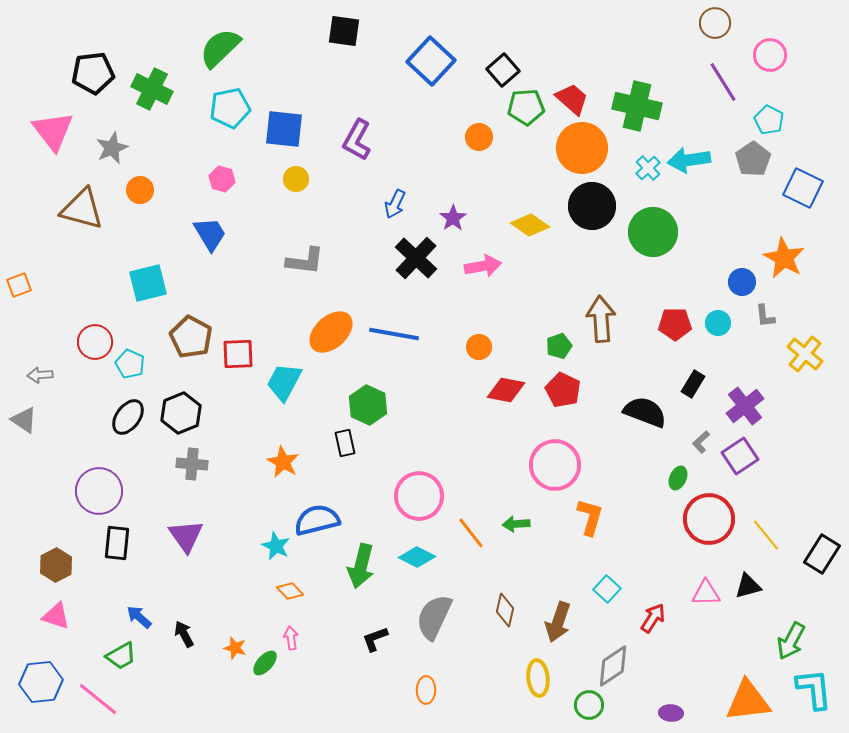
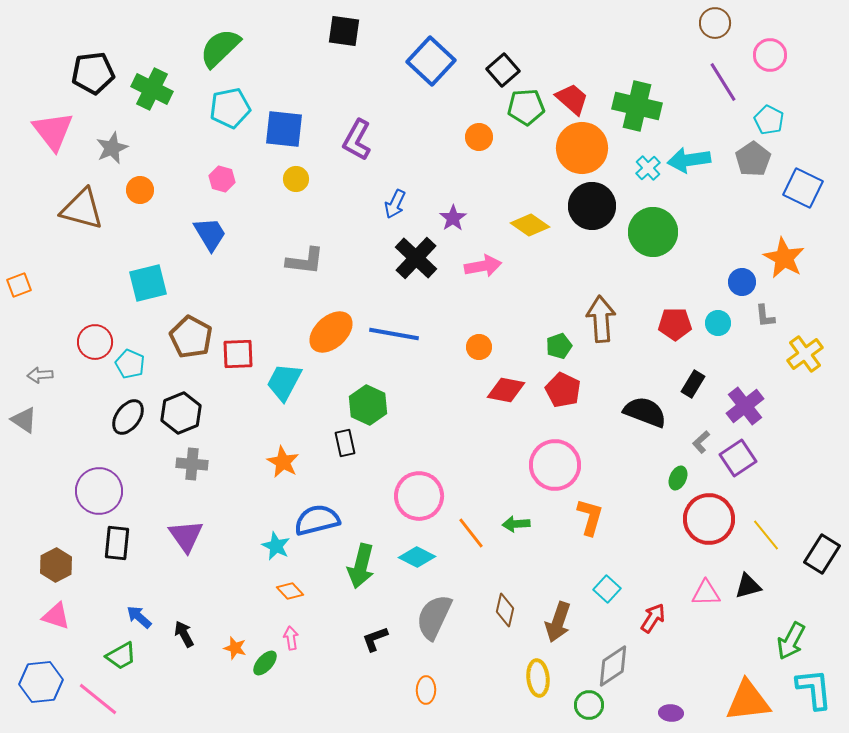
yellow cross at (805, 354): rotated 15 degrees clockwise
purple square at (740, 456): moved 2 px left, 2 px down
